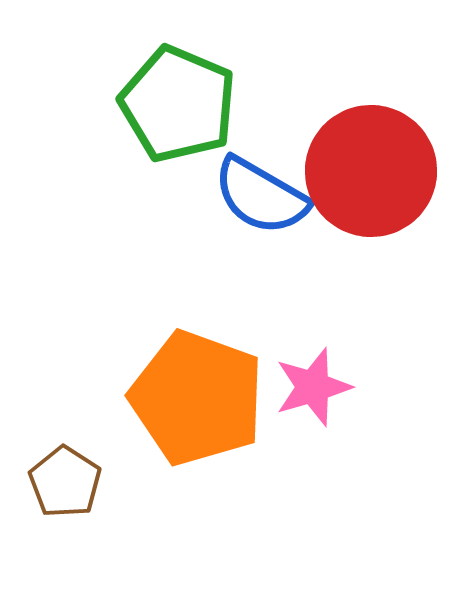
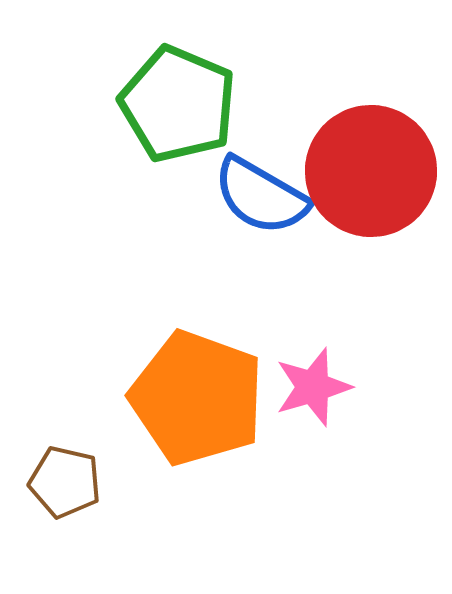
brown pentagon: rotated 20 degrees counterclockwise
